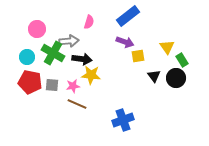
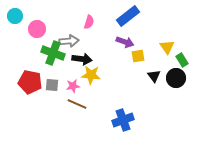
green cross: rotated 10 degrees counterclockwise
cyan circle: moved 12 px left, 41 px up
